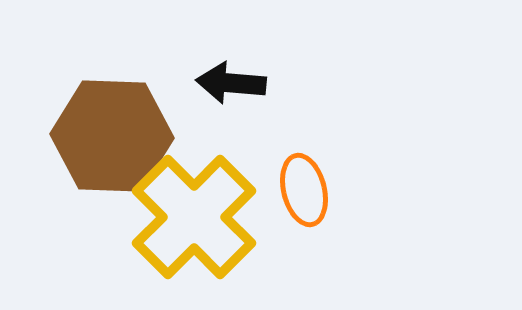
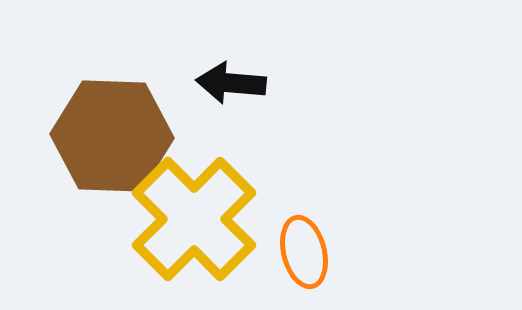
orange ellipse: moved 62 px down
yellow cross: moved 2 px down
